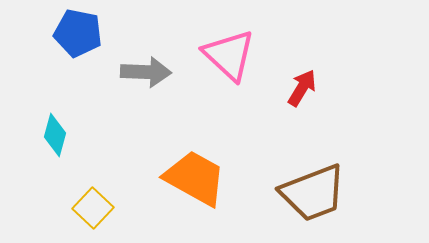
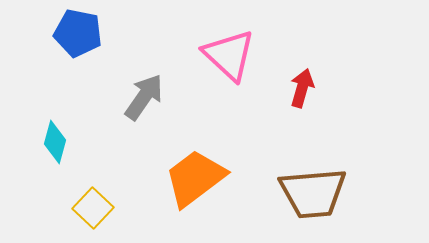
gray arrow: moved 2 px left, 25 px down; rotated 57 degrees counterclockwise
red arrow: rotated 15 degrees counterclockwise
cyan diamond: moved 7 px down
orange trapezoid: rotated 66 degrees counterclockwise
brown trapezoid: rotated 16 degrees clockwise
